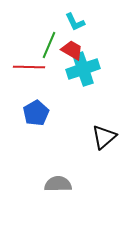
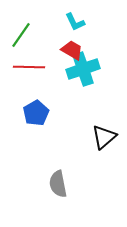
green line: moved 28 px left, 10 px up; rotated 12 degrees clockwise
gray semicircle: rotated 100 degrees counterclockwise
